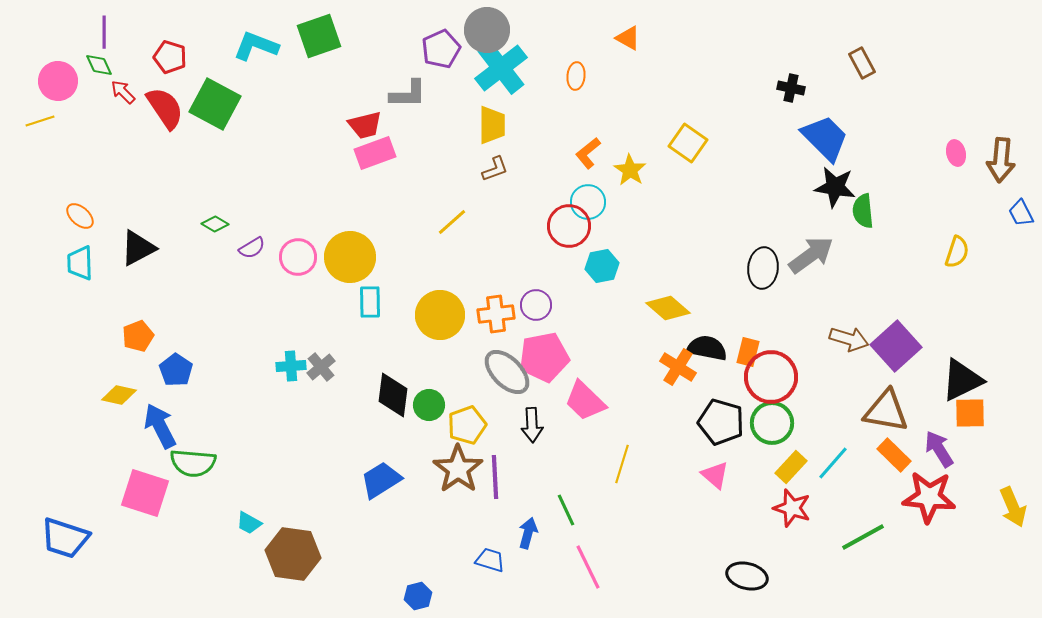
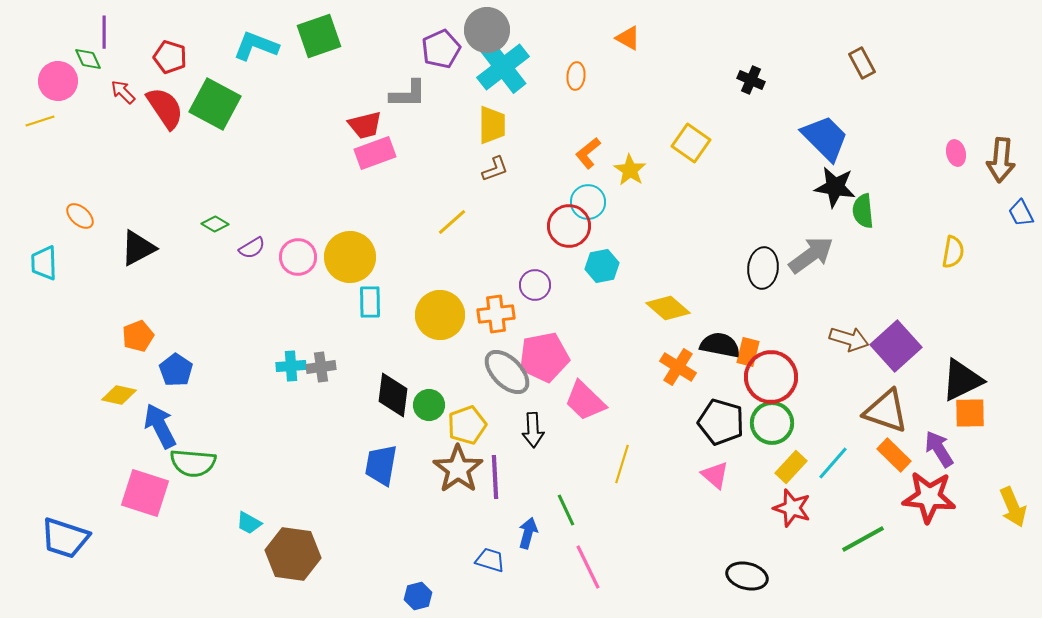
green diamond at (99, 65): moved 11 px left, 6 px up
cyan cross at (501, 68): moved 2 px right, 1 px up
black cross at (791, 88): moved 40 px left, 8 px up; rotated 12 degrees clockwise
yellow square at (688, 143): moved 3 px right
yellow semicircle at (957, 252): moved 4 px left; rotated 8 degrees counterclockwise
cyan trapezoid at (80, 263): moved 36 px left
purple circle at (536, 305): moved 1 px left, 20 px up
black semicircle at (707, 348): moved 13 px right, 3 px up
gray cross at (321, 367): rotated 32 degrees clockwise
brown triangle at (886, 411): rotated 9 degrees clockwise
black arrow at (532, 425): moved 1 px right, 5 px down
blue trapezoid at (381, 480): moved 15 px up; rotated 48 degrees counterclockwise
green line at (863, 537): moved 2 px down
